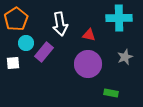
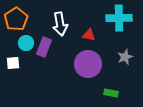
purple rectangle: moved 5 px up; rotated 18 degrees counterclockwise
